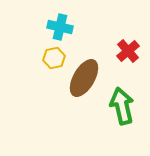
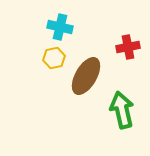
red cross: moved 4 px up; rotated 30 degrees clockwise
brown ellipse: moved 2 px right, 2 px up
green arrow: moved 4 px down
